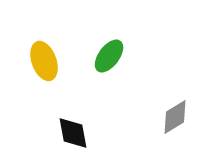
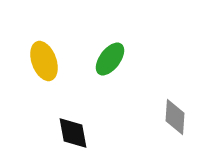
green ellipse: moved 1 px right, 3 px down
gray diamond: rotated 54 degrees counterclockwise
